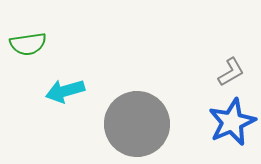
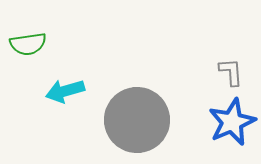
gray L-shape: rotated 64 degrees counterclockwise
gray circle: moved 4 px up
